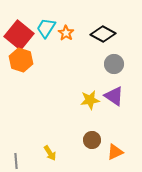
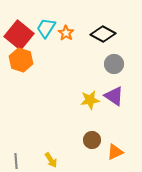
yellow arrow: moved 1 px right, 7 px down
